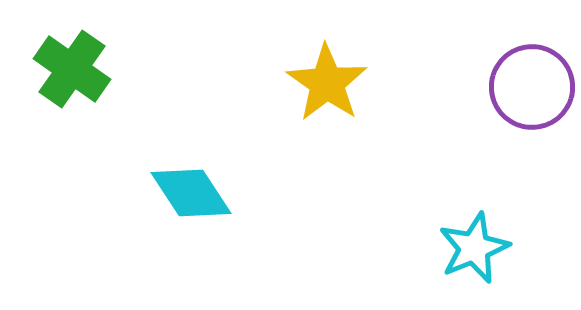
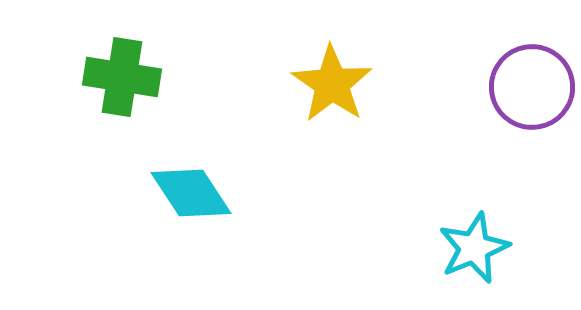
green cross: moved 50 px right, 8 px down; rotated 26 degrees counterclockwise
yellow star: moved 5 px right, 1 px down
